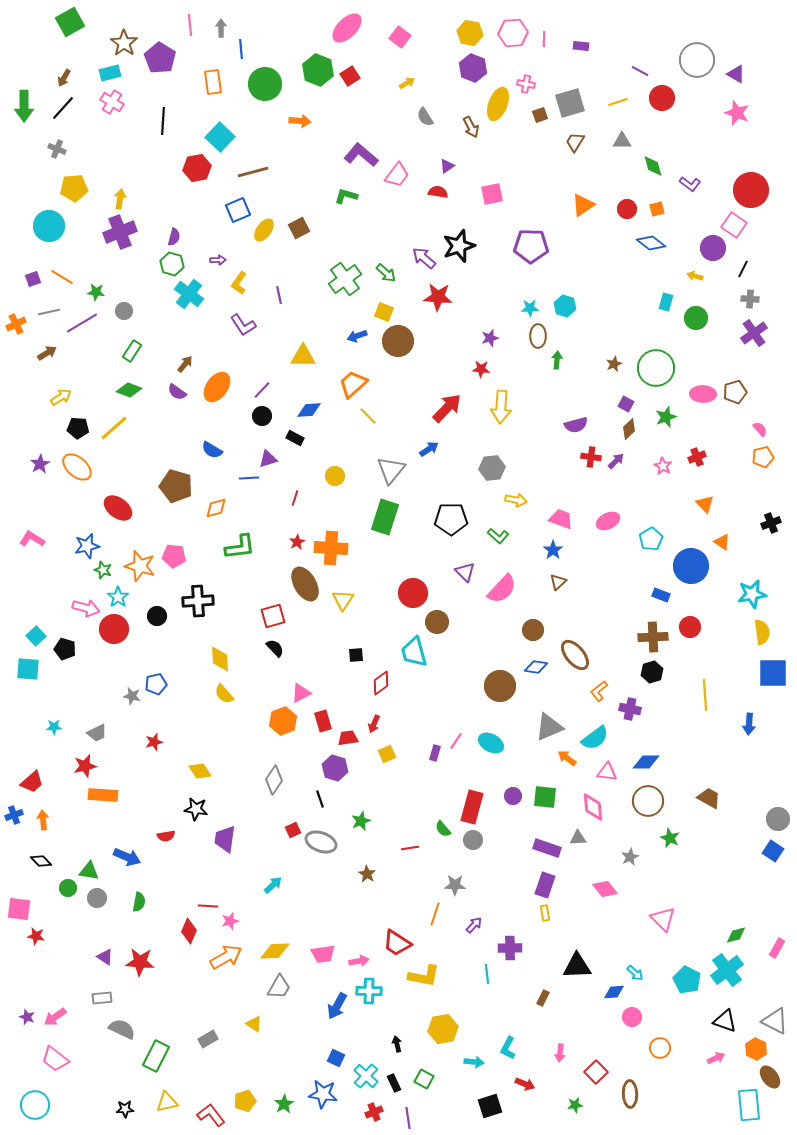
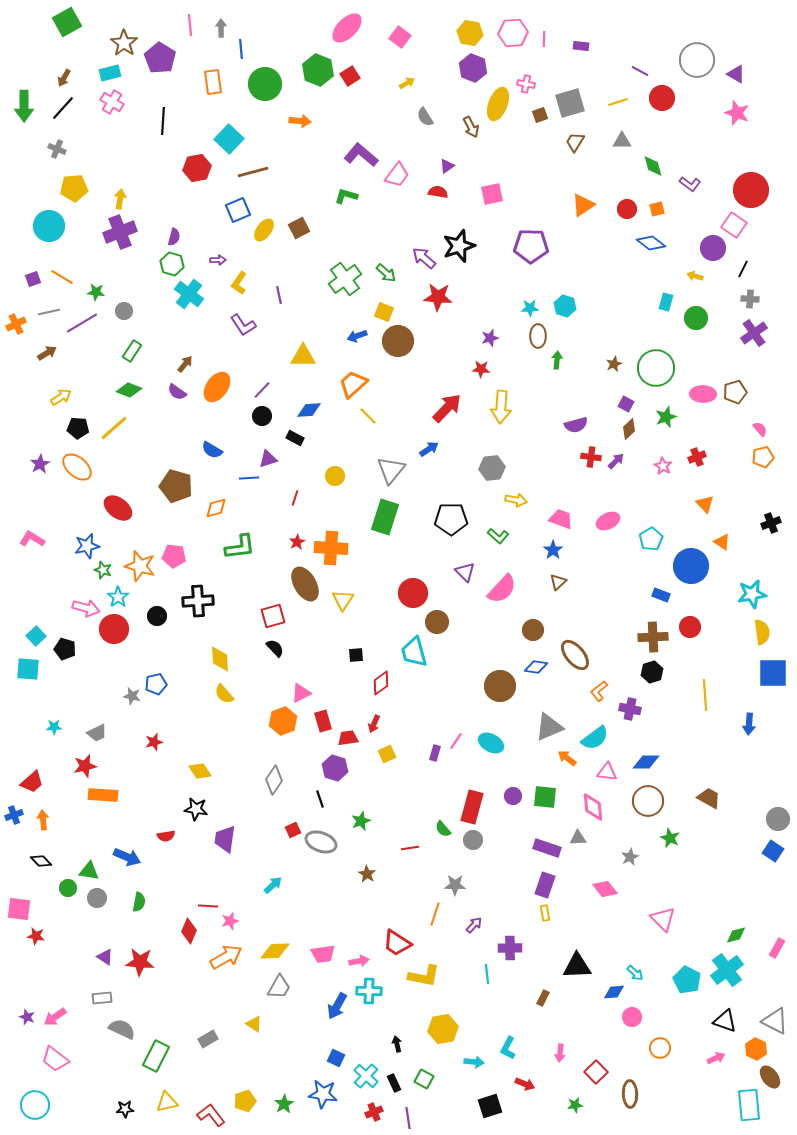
green square at (70, 22): moved 3 px left
cyan square at (220, 137): moved 9 px right, 2 px down
